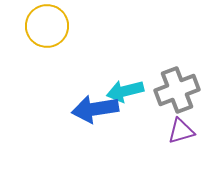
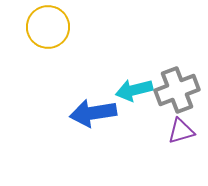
yellow circle: moved 1 px right, 1 px down
cyan arrow: moved 9 px right, 1 px up
blue arrow: moved 2 px left, 4 px down
